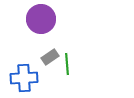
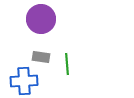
gray rectangle: moved 9 px left; rotated 42 degrees clockwise
blue cross: moved 3 px down
